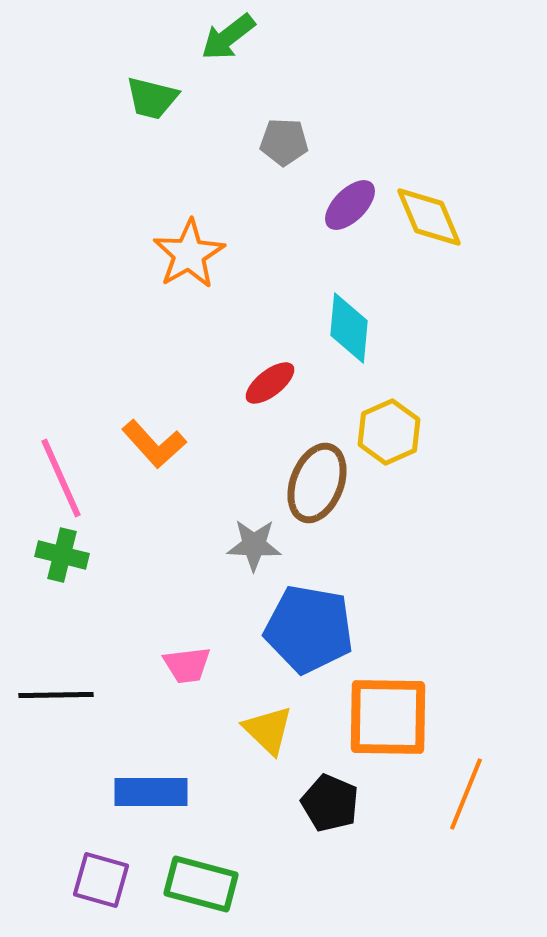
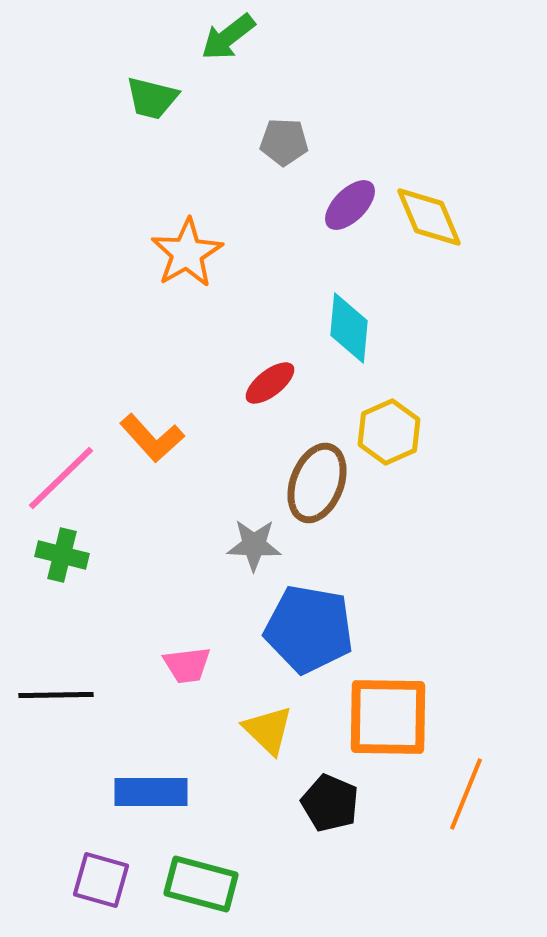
orange star: moved 2 px left, 1 px up
orange L-shape: moved 2 px left, 6 px up
pink line: rotated 70 degrees clockwise
